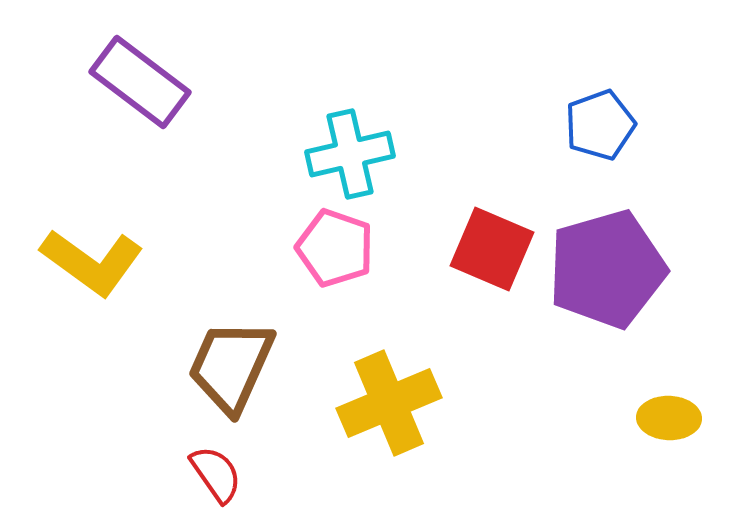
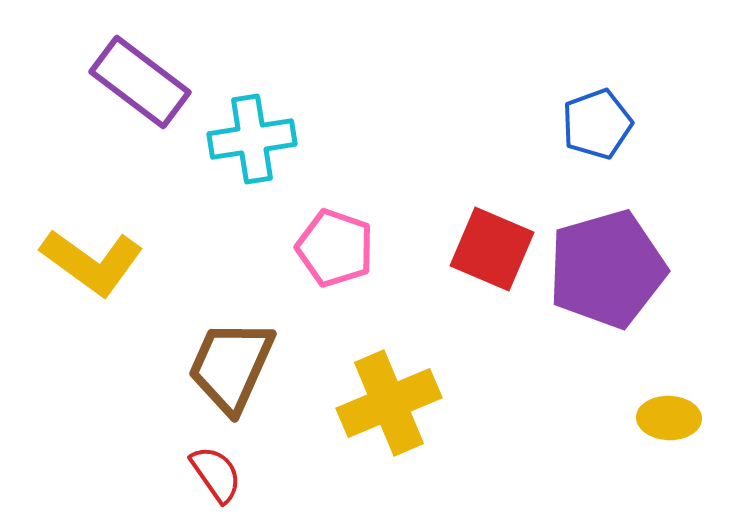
blue pentagon: moved 3 px left, 1 px up
cyan cross: moved 98 px left, 15 px up; rotated 4 degrees clockwise
